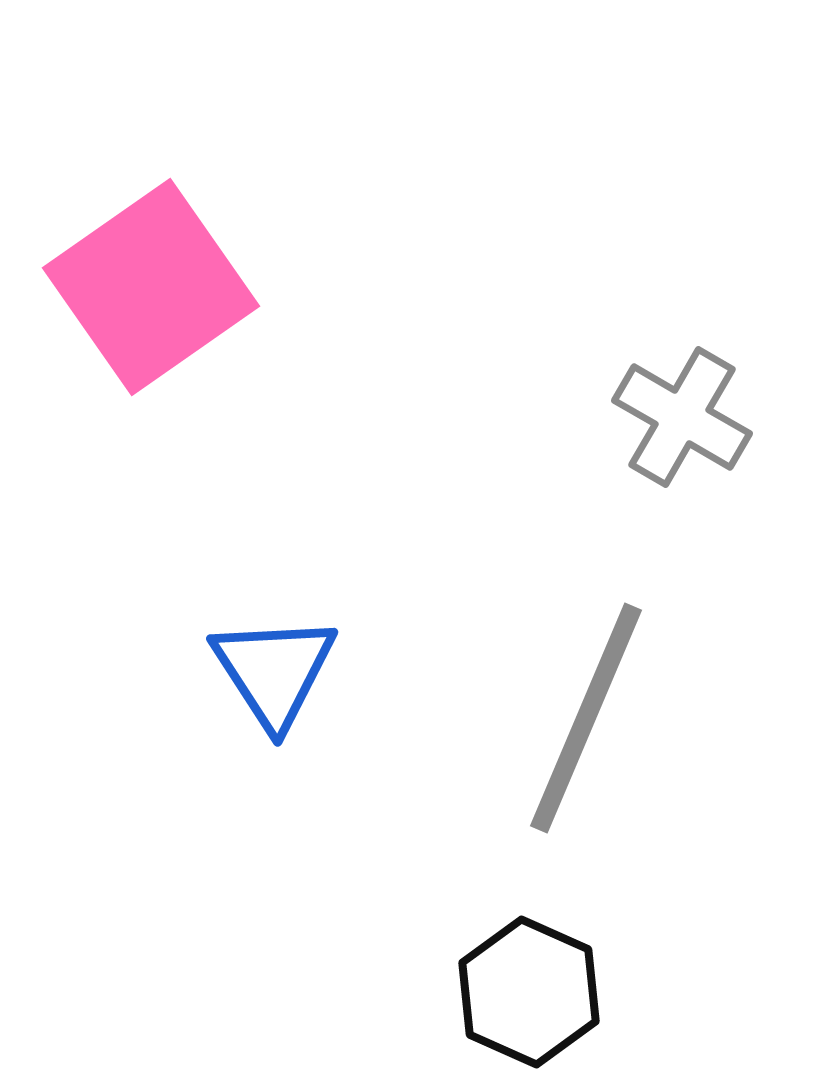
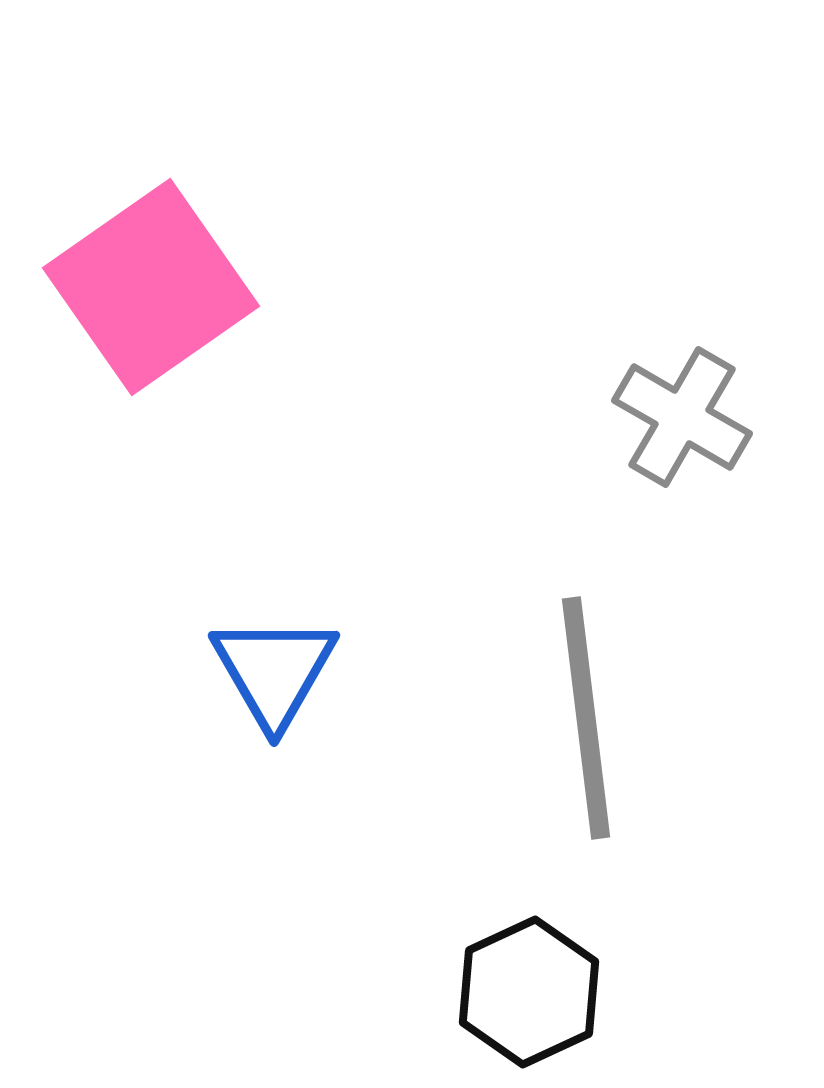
blue triangle: rotated 3 degrees clockwise
gray line: rotated 30 degrees counterclockwise
black hexagon: rotated 11 degrees clockwise
